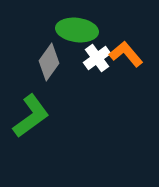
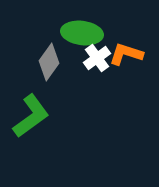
green ellipse: moved 5 px right, 3 px down
orange L-shape: rotated 32 degrees counterclockwise
